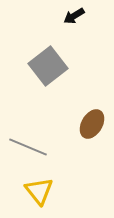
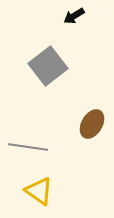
gray line: rotated 15 degrees counterclockwise
yellow triangle: rotated 16 degrees counterclockwise
